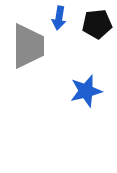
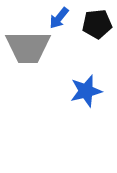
blue arrow: rotated 30 degrees clockwise
gray trapezoid: moved 1 px down; rotated 90 degrees clockwise
